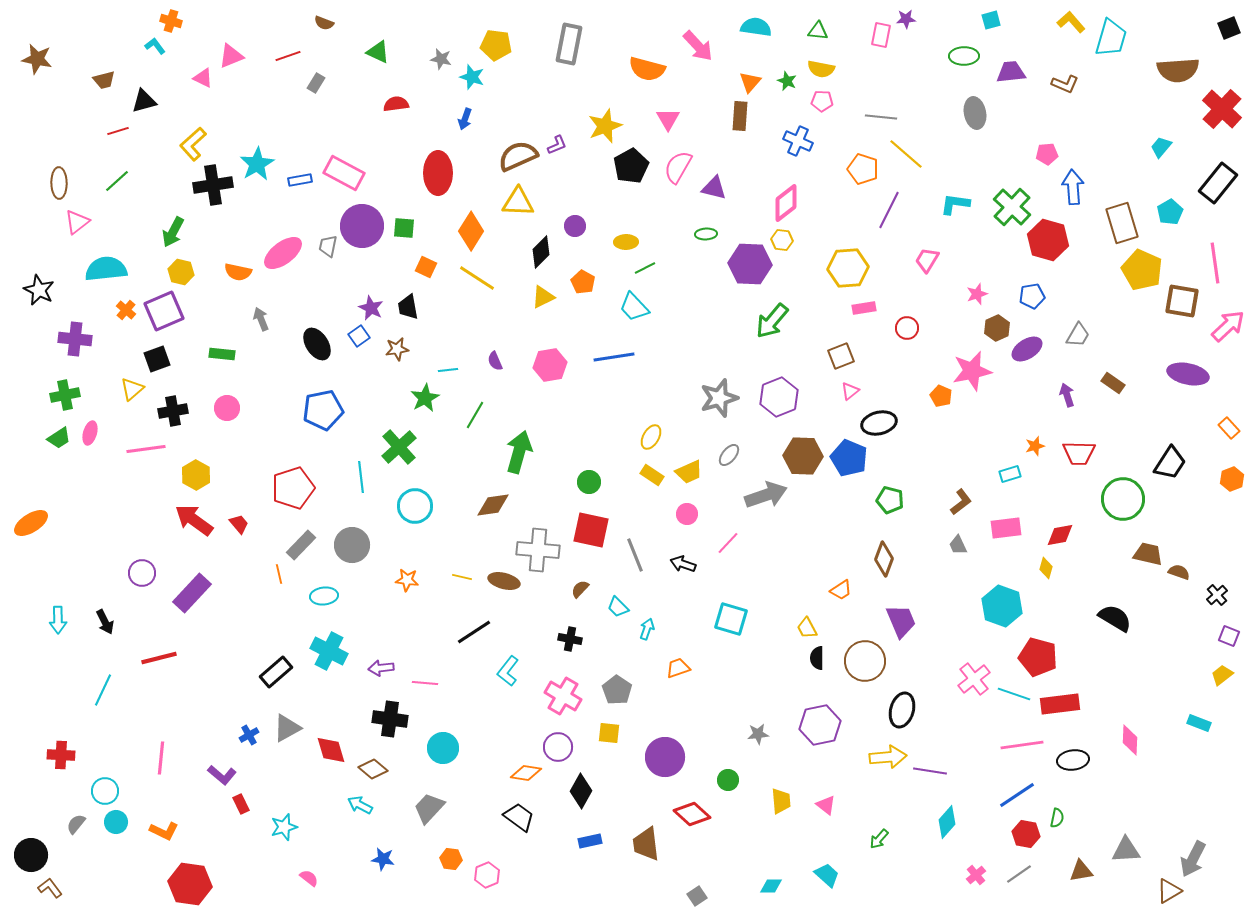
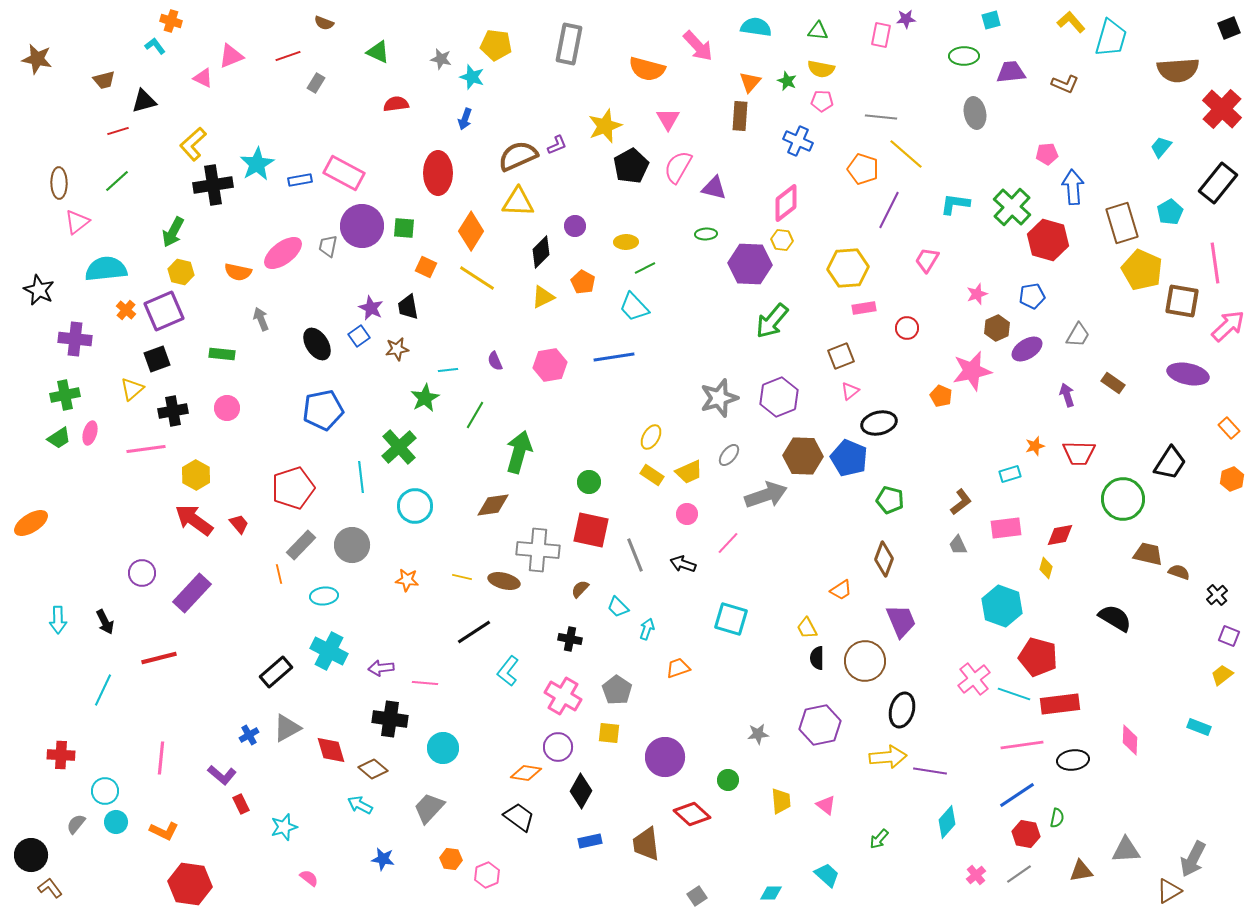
cyan rectangle at (1199, 723): moved 4 px down
cyan diamond at (771, 886): moved 7 px down
